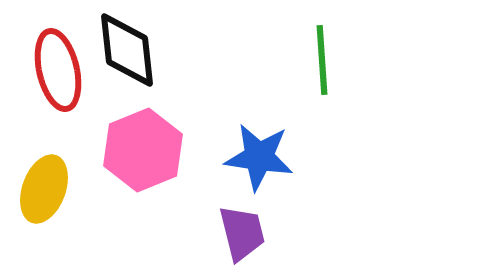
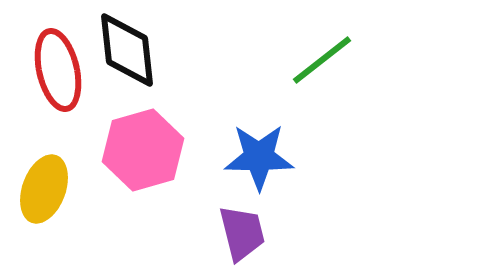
green line: rotated 56 degrees clockwise
pink hexagon: rotated 6 degrees clockwise
blue star: rotated 8 degrees counterclockwise
